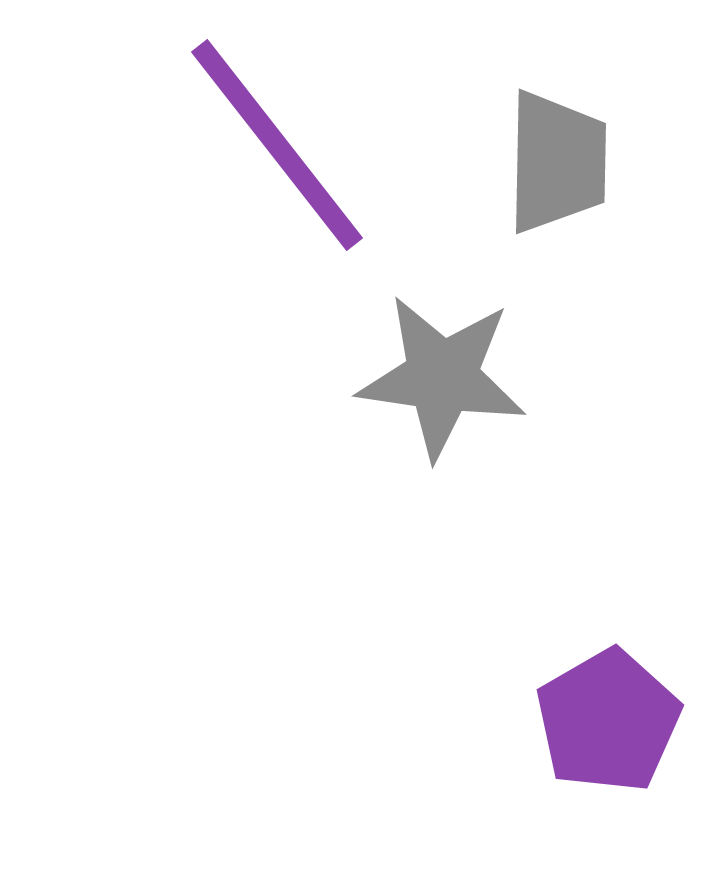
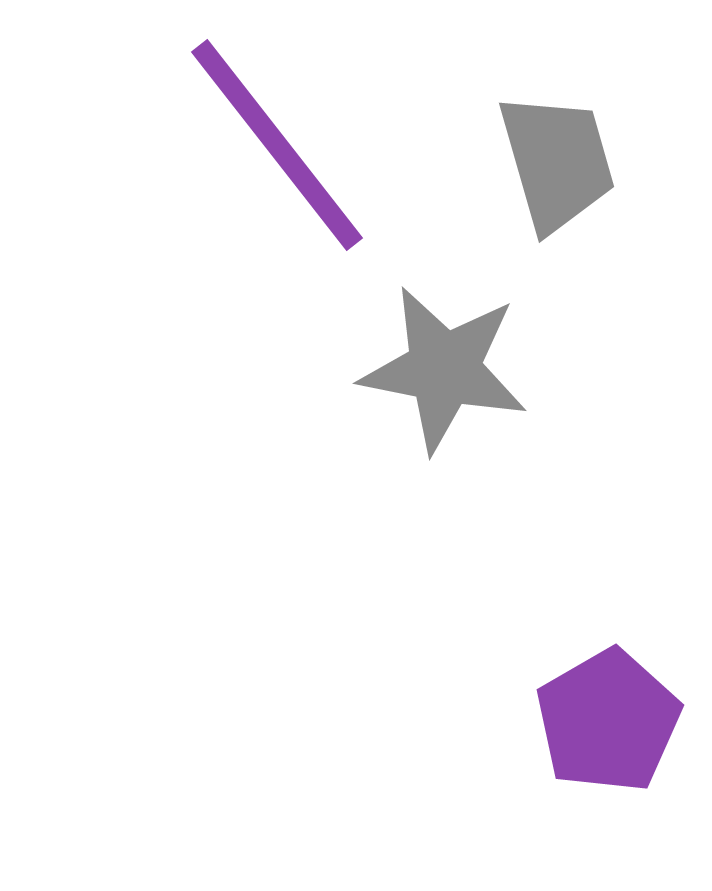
gray trapezoid: rotated 17 degrees counterclockwise
gray star: moved 2 px right, 8 px up; rotated 3 degrees clockwise
